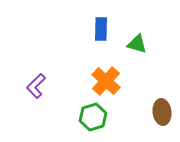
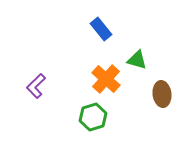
blue rectangle: rotated 40 degrees counterclockwise
green triangle: moved 16 px down
orange cross: moved 2 px up
brown ellipse: moved 18 px up
